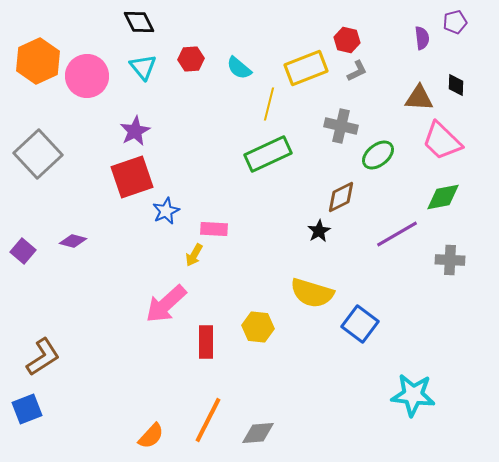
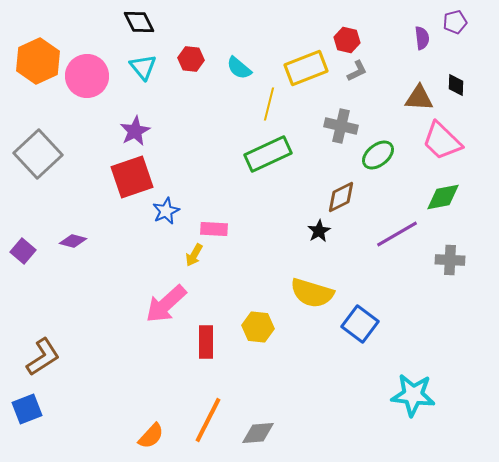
red hexagon at (191, 59): rotated 10 degrees clockwise
